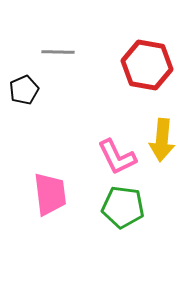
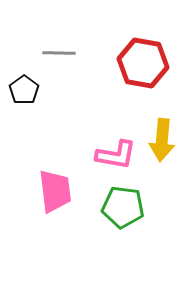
gray line: moved 1 px right, 1 px down
red hexagon: moved 4 px left, 2 px up
black pentagon: rotated 12 degrees counterclockwise
pink L-shape: moved 1 px left, 2 px up; rotated 54 degrees counterclockwise
pink trapezoid: moved 5 px right, 3 px up
